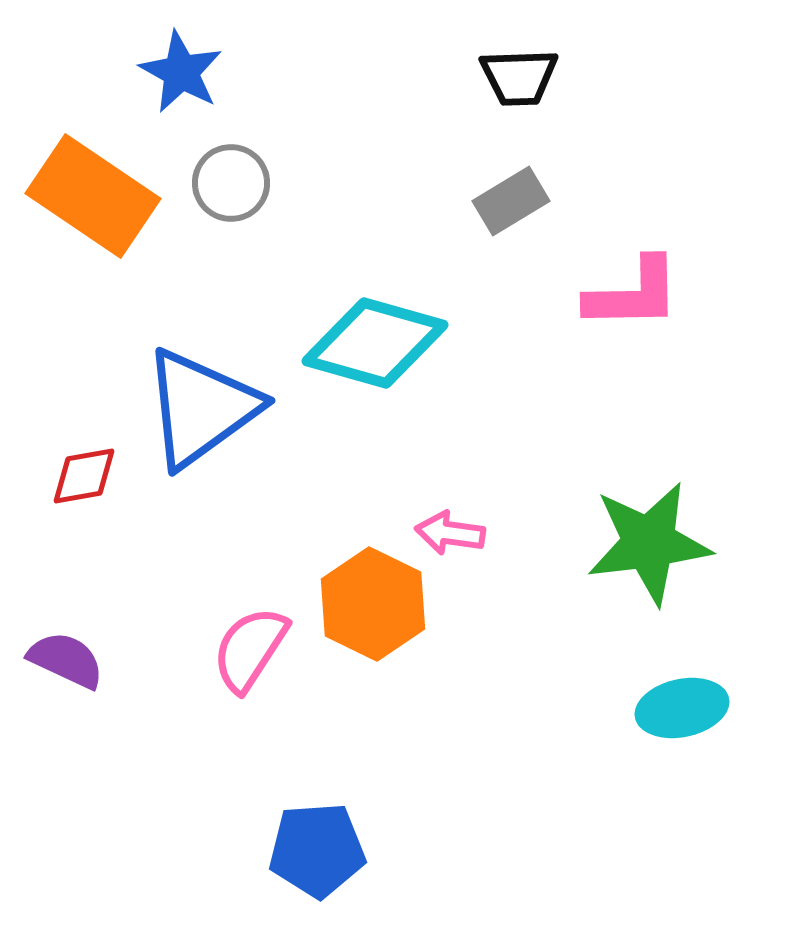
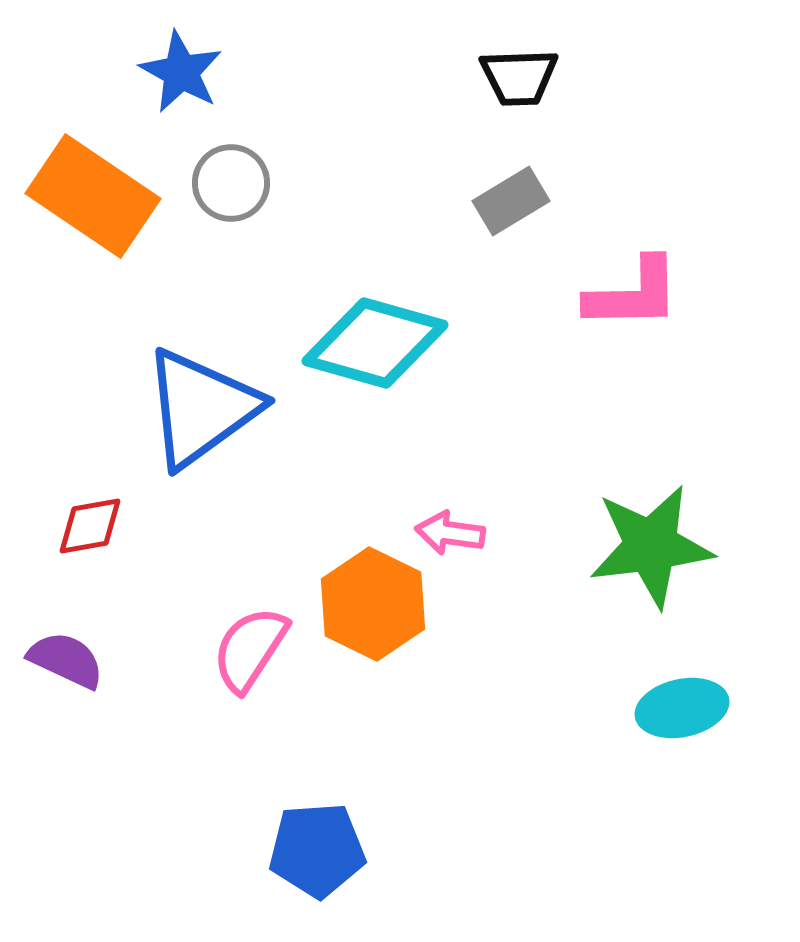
red diamond: moved 6 px right, 50 px down
green star: moved 2 px right, 3 px down
